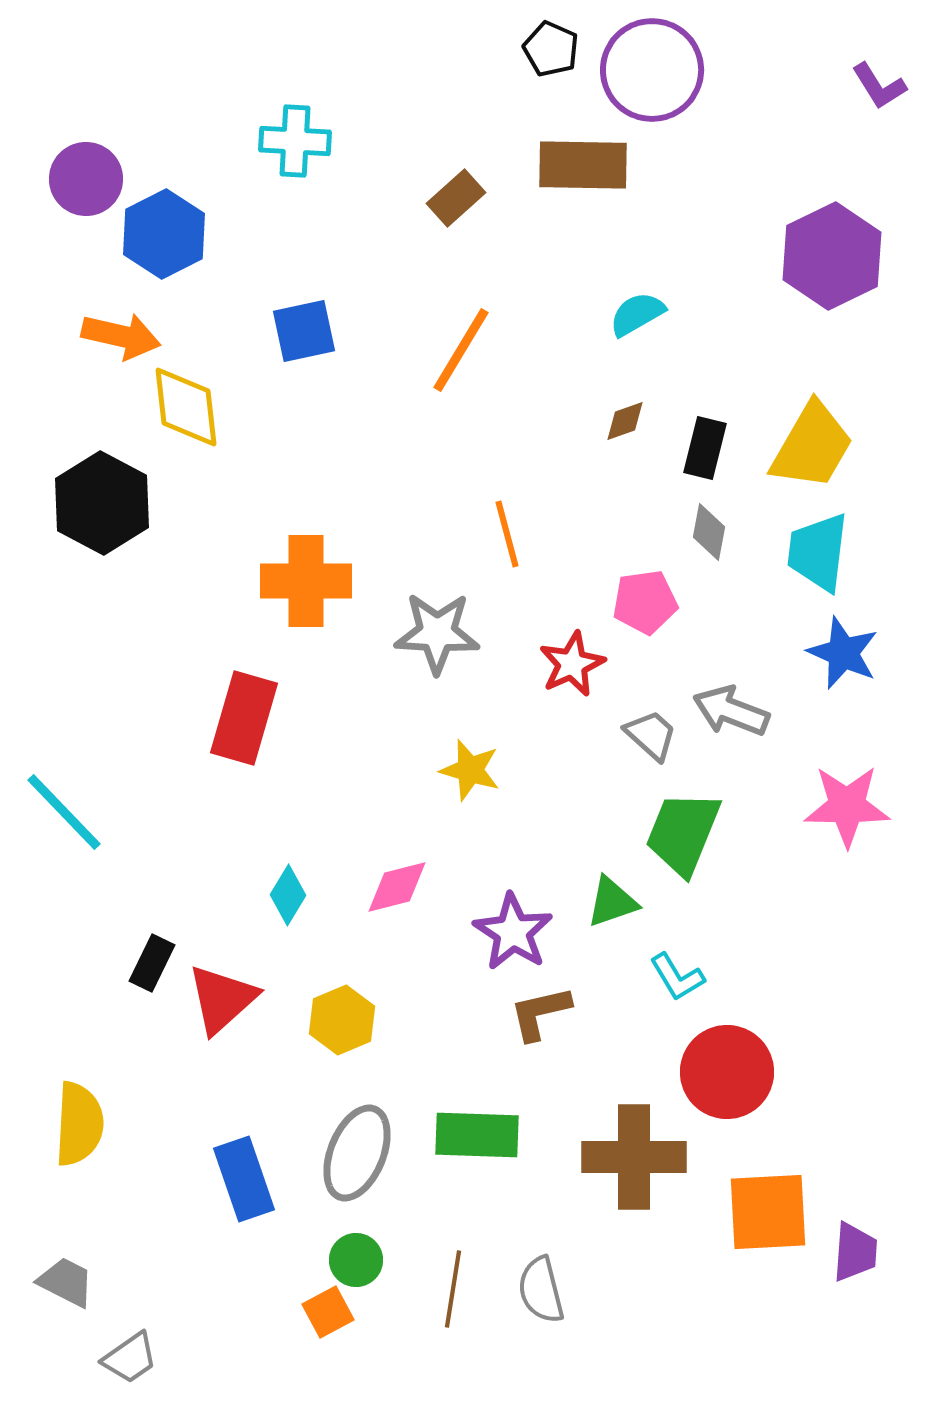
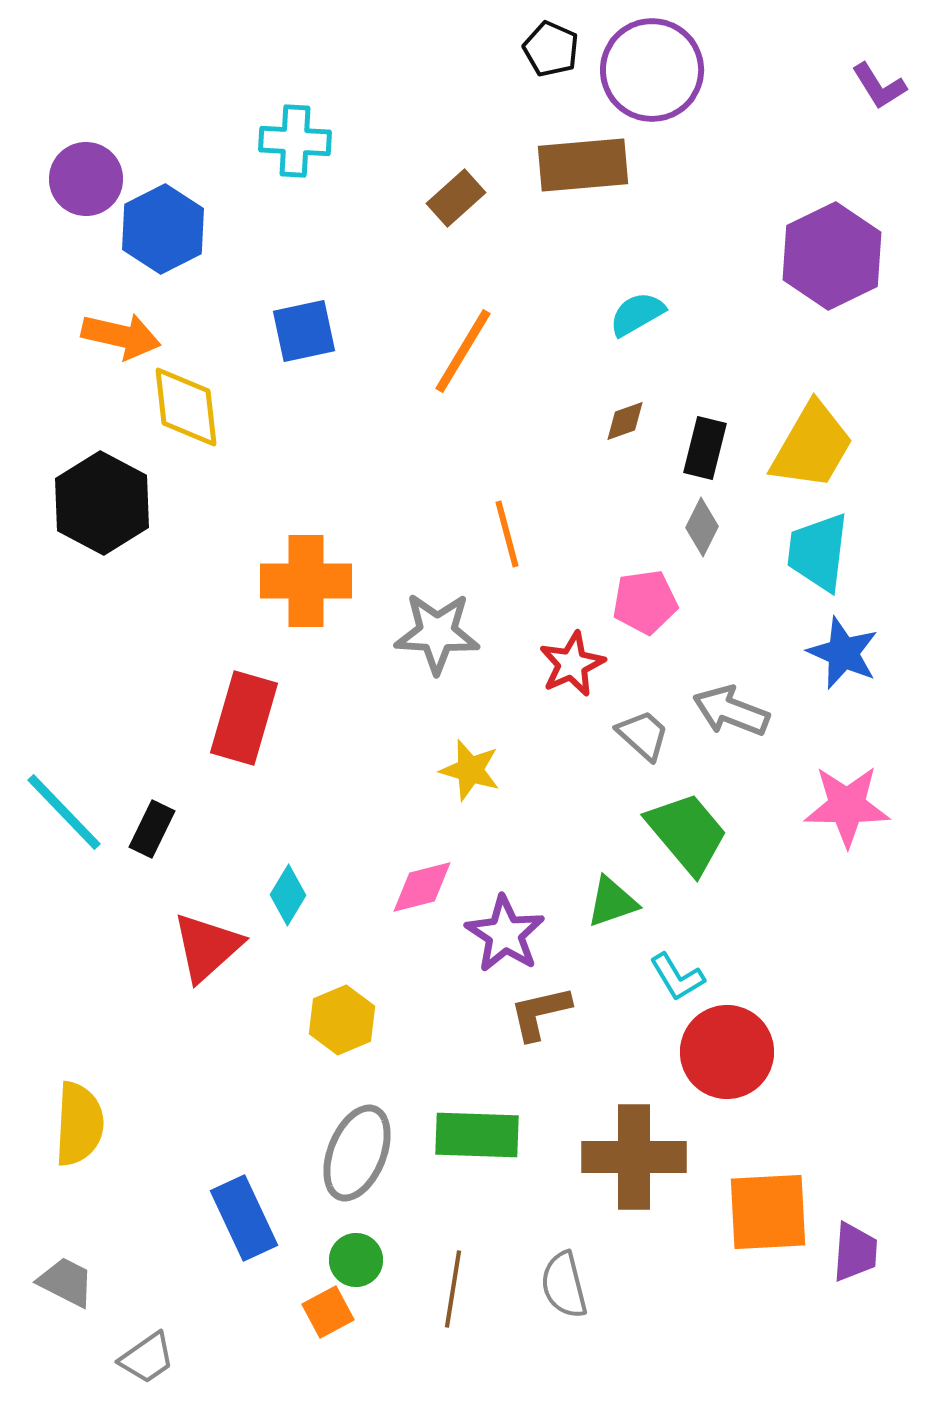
brown rectangle at (583, 165): rotated 6 degrees counterclockwise
blue hexagon at (164, 234): moved 1 px left, 5 px up
orange line at (461, 350): moved 2 px right, 1 px down
gray diamond at (709, 532): moved 7 px left, 5 px up; rotated 16 degrees clockwise
gray trapezoid at (651, 735): moved 8 px left
green trapezoid at (683, 833): moved 4 px right; rotated 118 degrees clockwise
pink diamond at (397, 887): moved 25 px right
purple star at (513, 932): moved 8 px left, 2 px down
black rectangle at (152, 963): moved 134 px up
red triangle at (222, 999): moved 15 px left, 52 px up
red circle at (727, 1072): moved 20 px up
blue rectangle at (244, 1179): moved 39 px down; rotated 6 degrees counterclockwise
gray semicircle at (541, 1290): moved 23 px right, 5 px up
gray trapezoid at (130, 1358): moved 17 px right
